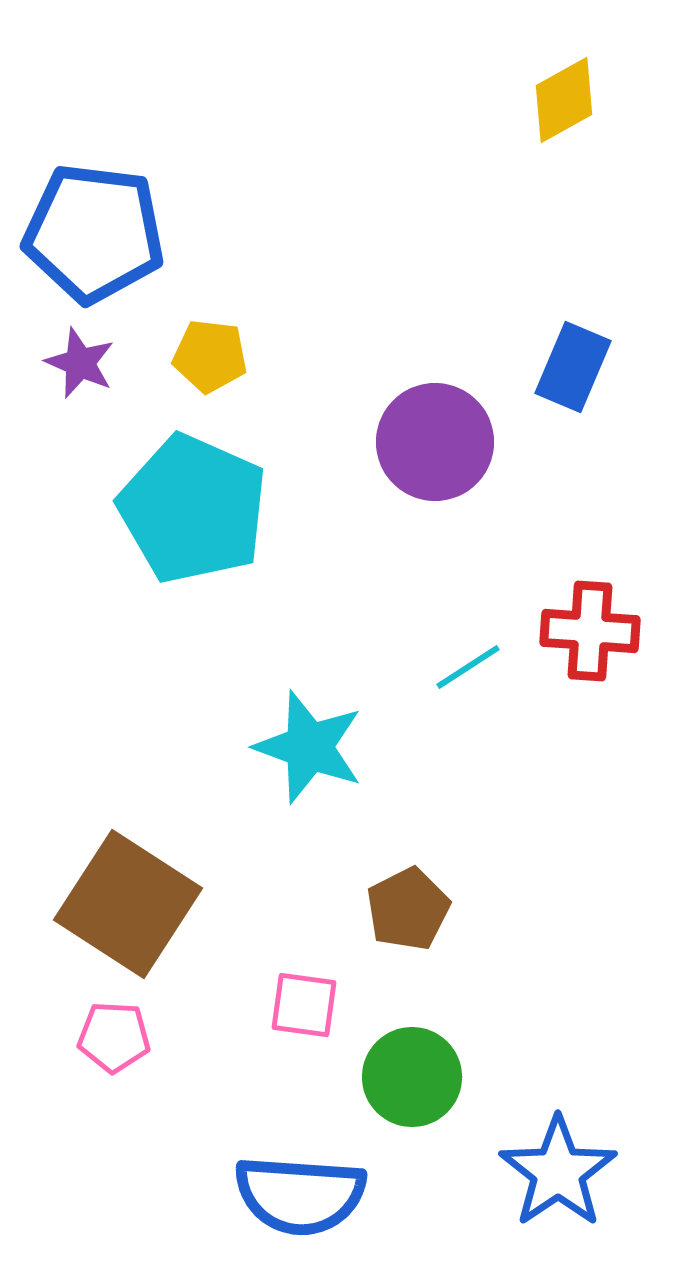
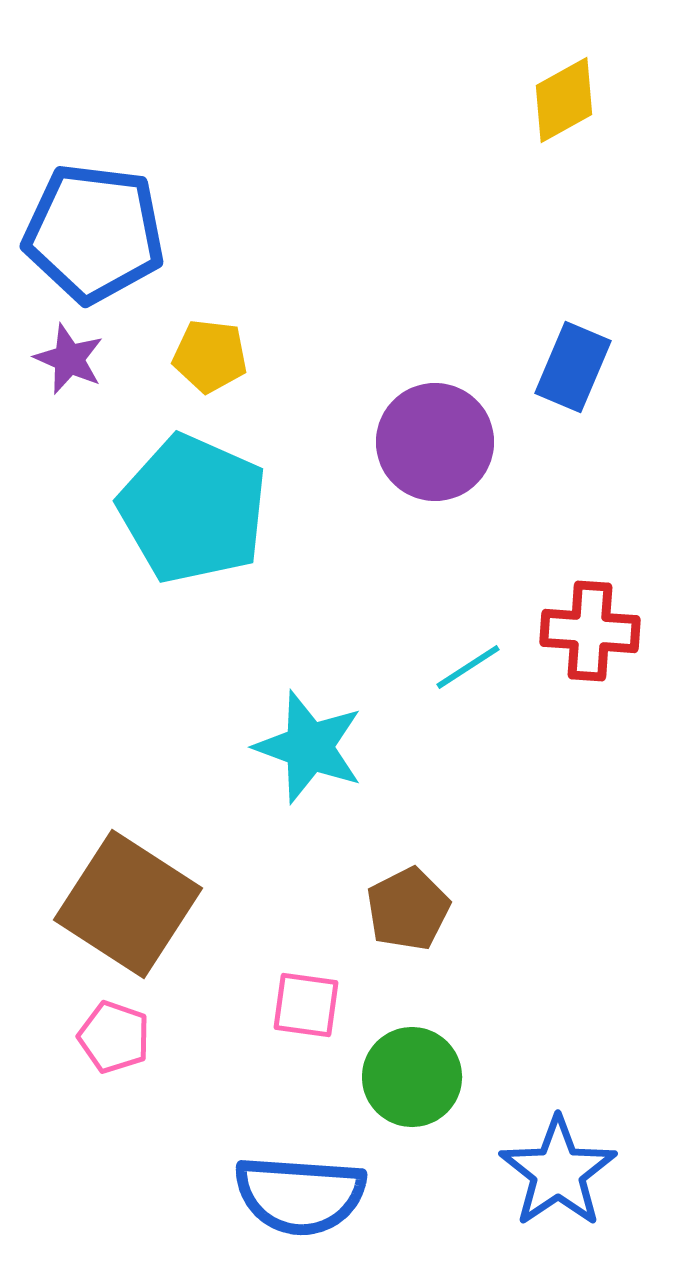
purple star: moved 11 px left, 4 px up
pink square: moved 2 px right
pink pentagon: rotated 16 degrees clockwise
